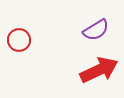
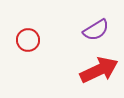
red circle: moved 9 px right
